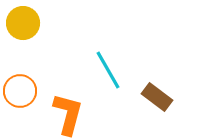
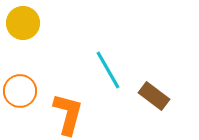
brown rectangle: moved 3 px left, 1 px up
